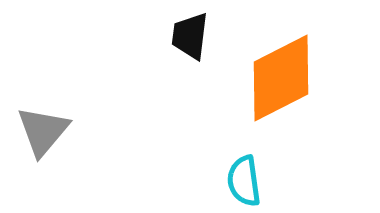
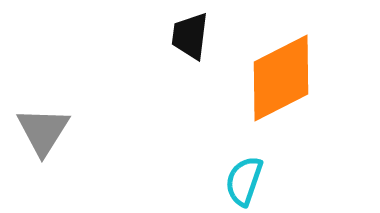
gray triangle: rotated 8 degrees counterclockwise
cyan semicircle: rotated 27 degrees clockwise
